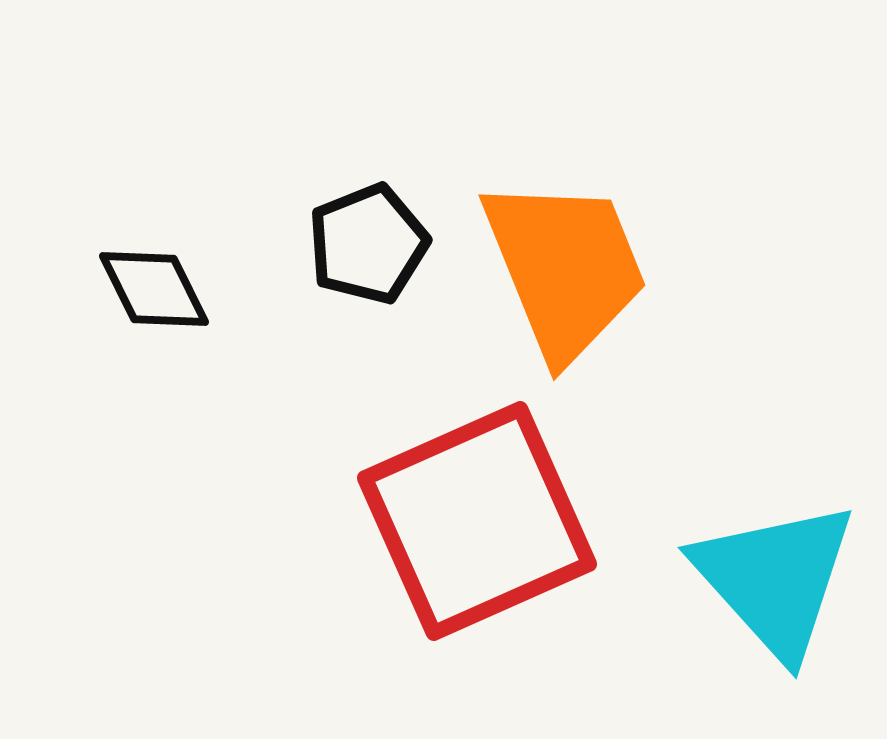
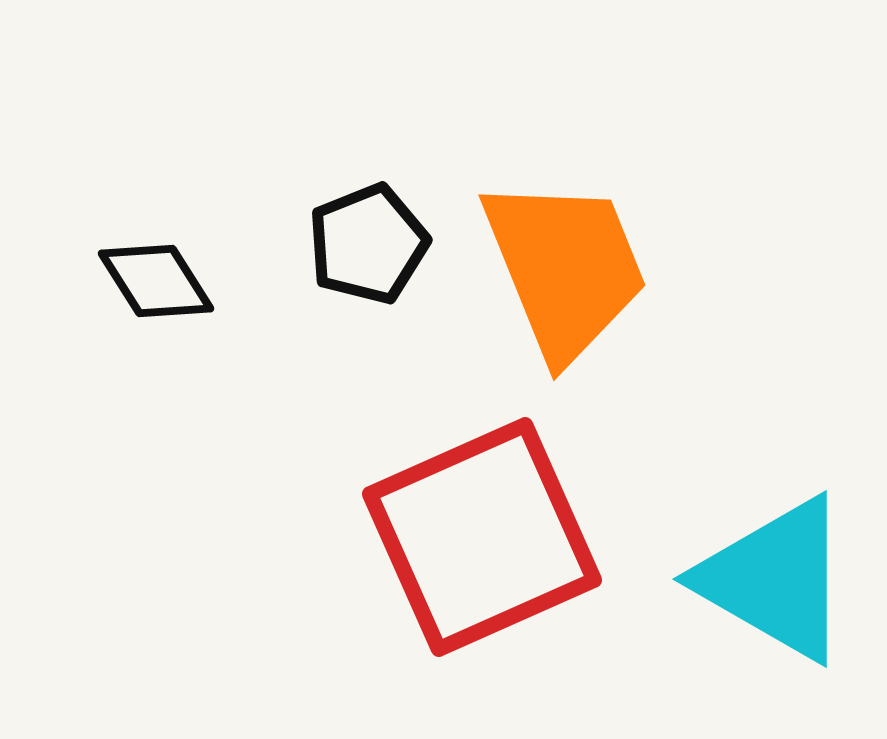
black diamond: moved 2 px right, 8 px up; rotated 6 degrees counterclockwise
red square: moved 5 px right, 16 px down
cyan triangle: rotated 18 degrees counterclockwise
